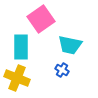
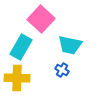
pink square: rotated 12 degrees counterclockwise
cyan rectangle: rotated 30 degrees clockwise
yellow cross: rotated 20 degrees counterclockwise
